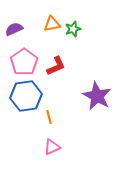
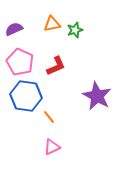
green star: moved 2 px right, 1 px down
pink pentagon: moved 4 px left; rotated 12 degrees counterclockwise
blue hexagon: rotated 16 degrees clockwise
orange line: rotated 24 degrees counterclockwise
